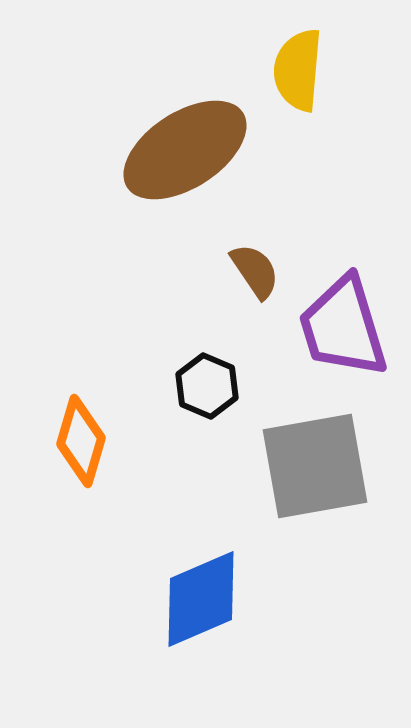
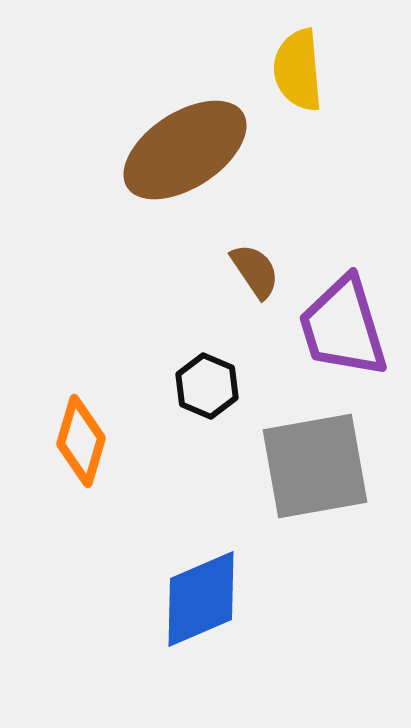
yellow semicircle: rotated 10 degrees counterclockwise
